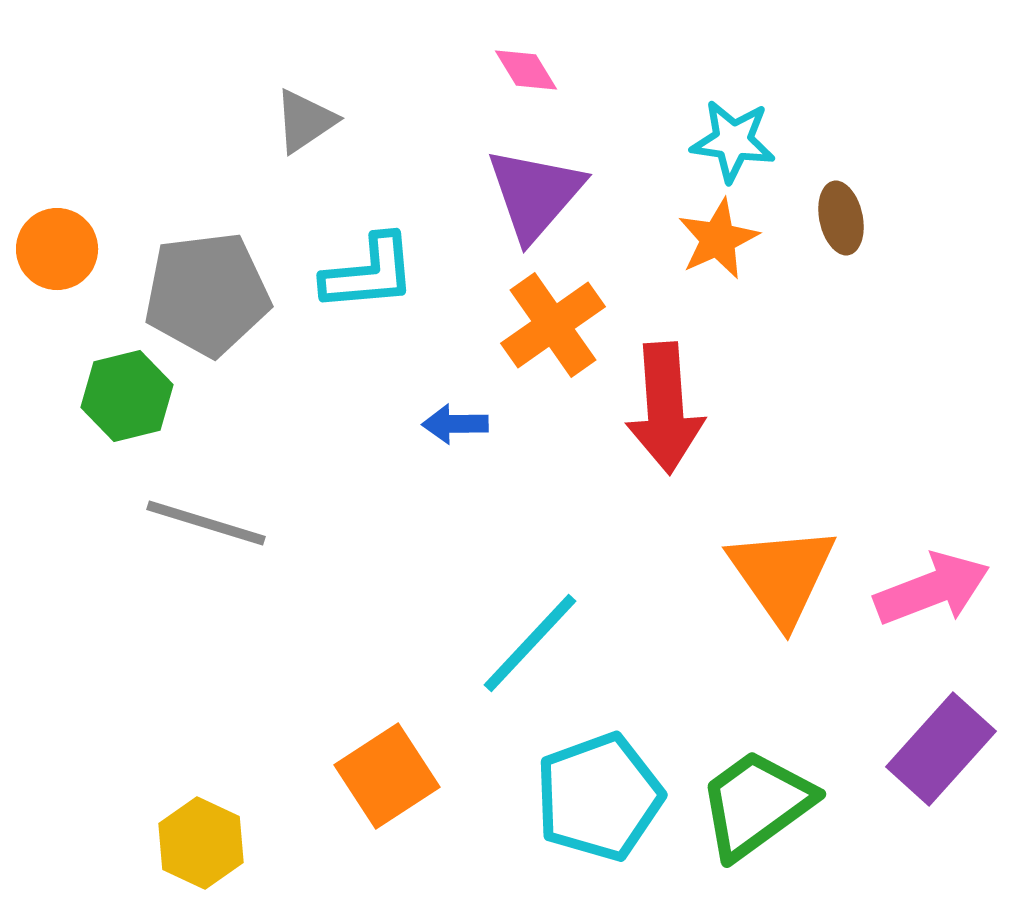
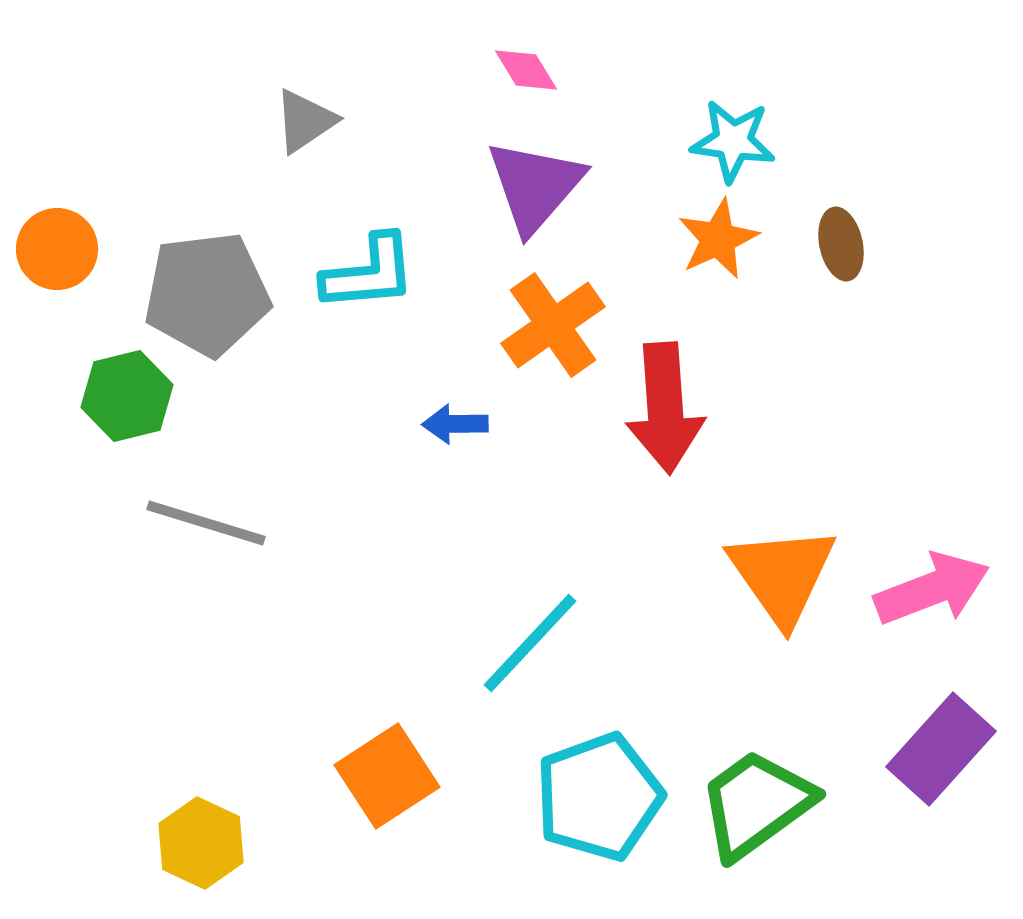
purple triangle: moved 8 px up
brown ellipse: moved 26 px down
